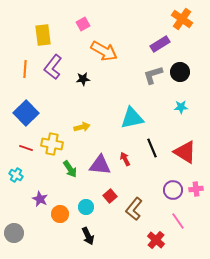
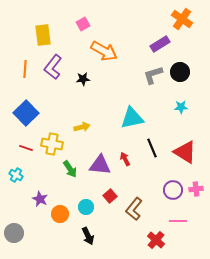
pink line: rotated 54 degrees counterclockwise
